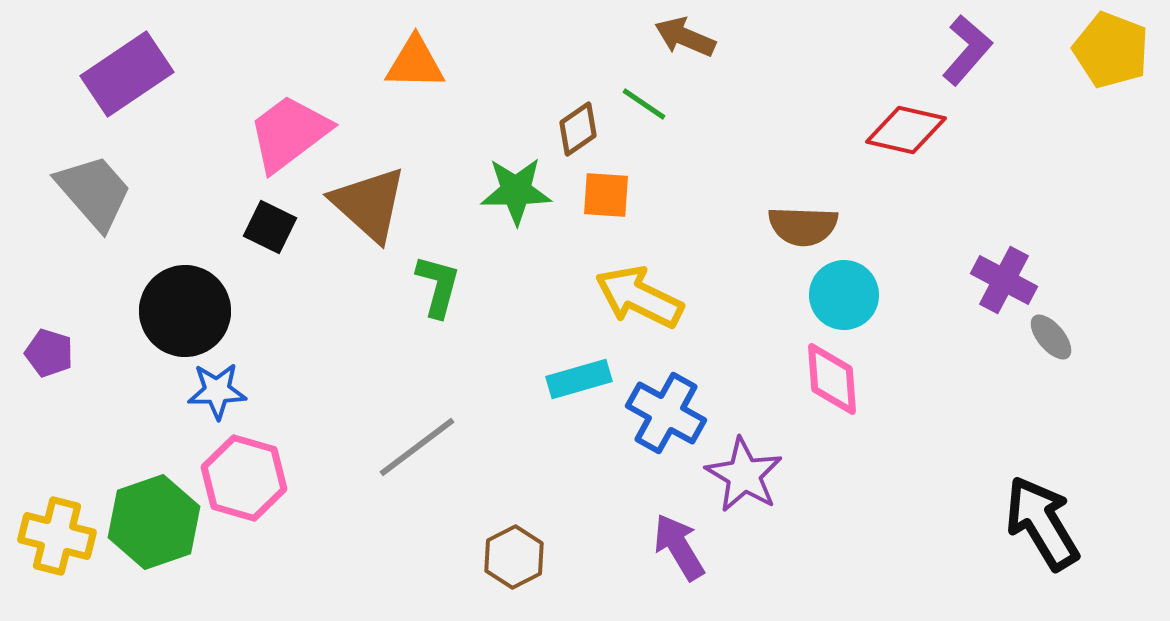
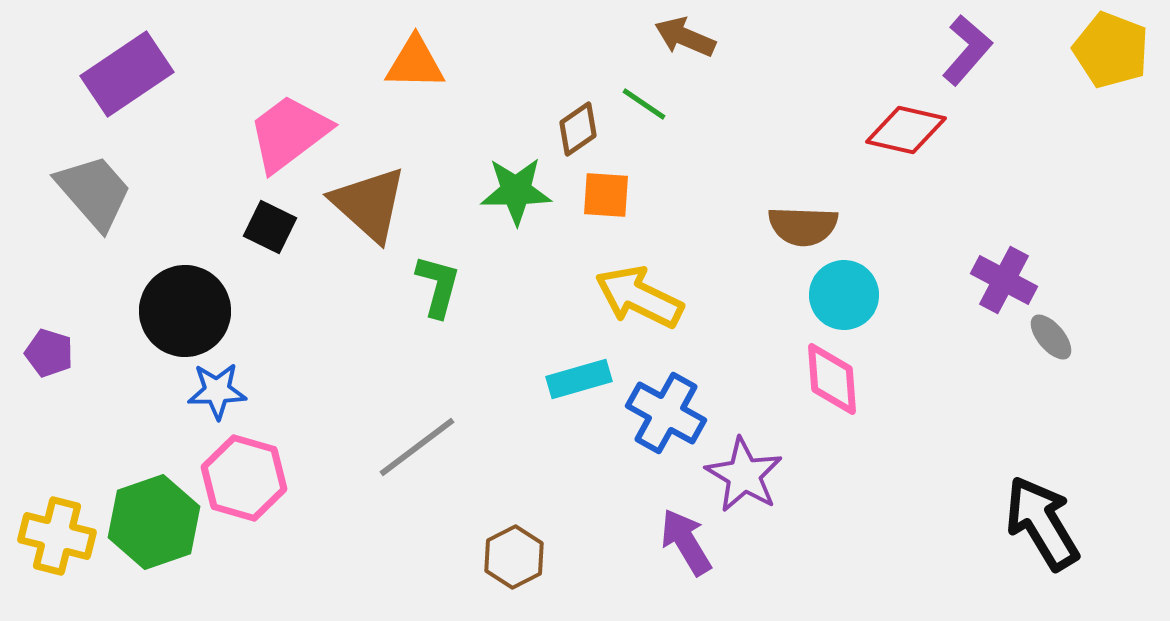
purple arrow: moved 7 px right, 5 px up
